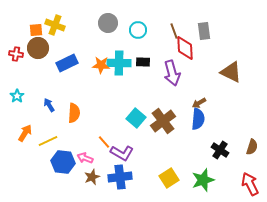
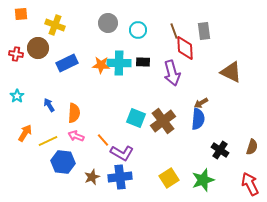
orange square: moved 15 px left, 16 px up
brown arrow: moved 2 px right
cyan square: rotated 18 degrees counterclockwise
orange line: moved 1 px left, 2 px up
pink arrow: moved 9 px left, 22 px up
